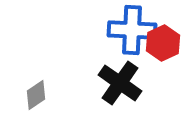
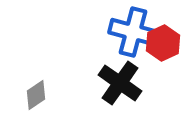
blue cross: moved 1 px right, 2 px down; rotated 12 degrees clockwise
